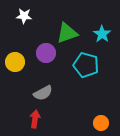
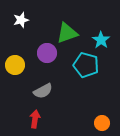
white star: moved 3 px left, 4 px down; rotated 21 degrees counterclockwise
cyan star: moved 1 px left, 6 px down
purple circle: moved 1 px right
yellow circle: moved 3 px down
gray semicircle: moved 2 px up
orange circle: moved 1 px right
